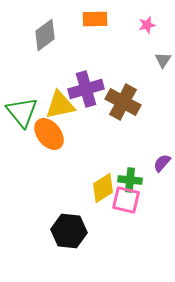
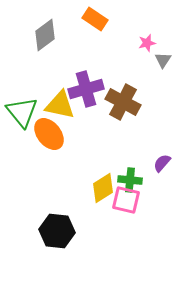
orange rectangle: rotated 35 degrees clockwise
pink star: moved 18 px down
yellow triangle: rotated 24 degrees clockwise
black hexagon: moved 12 px left
